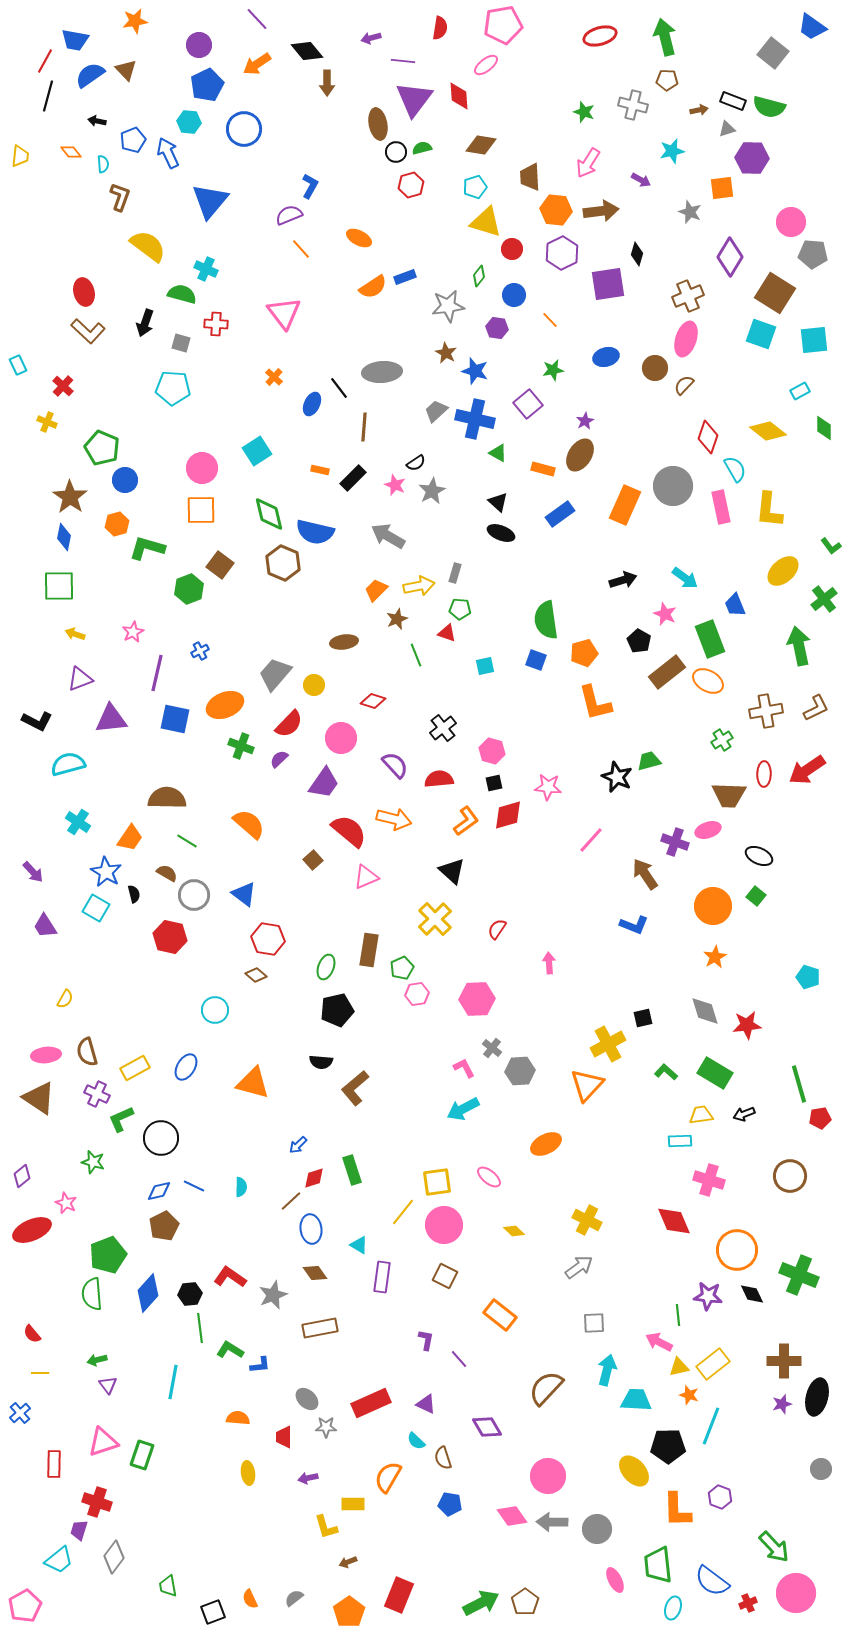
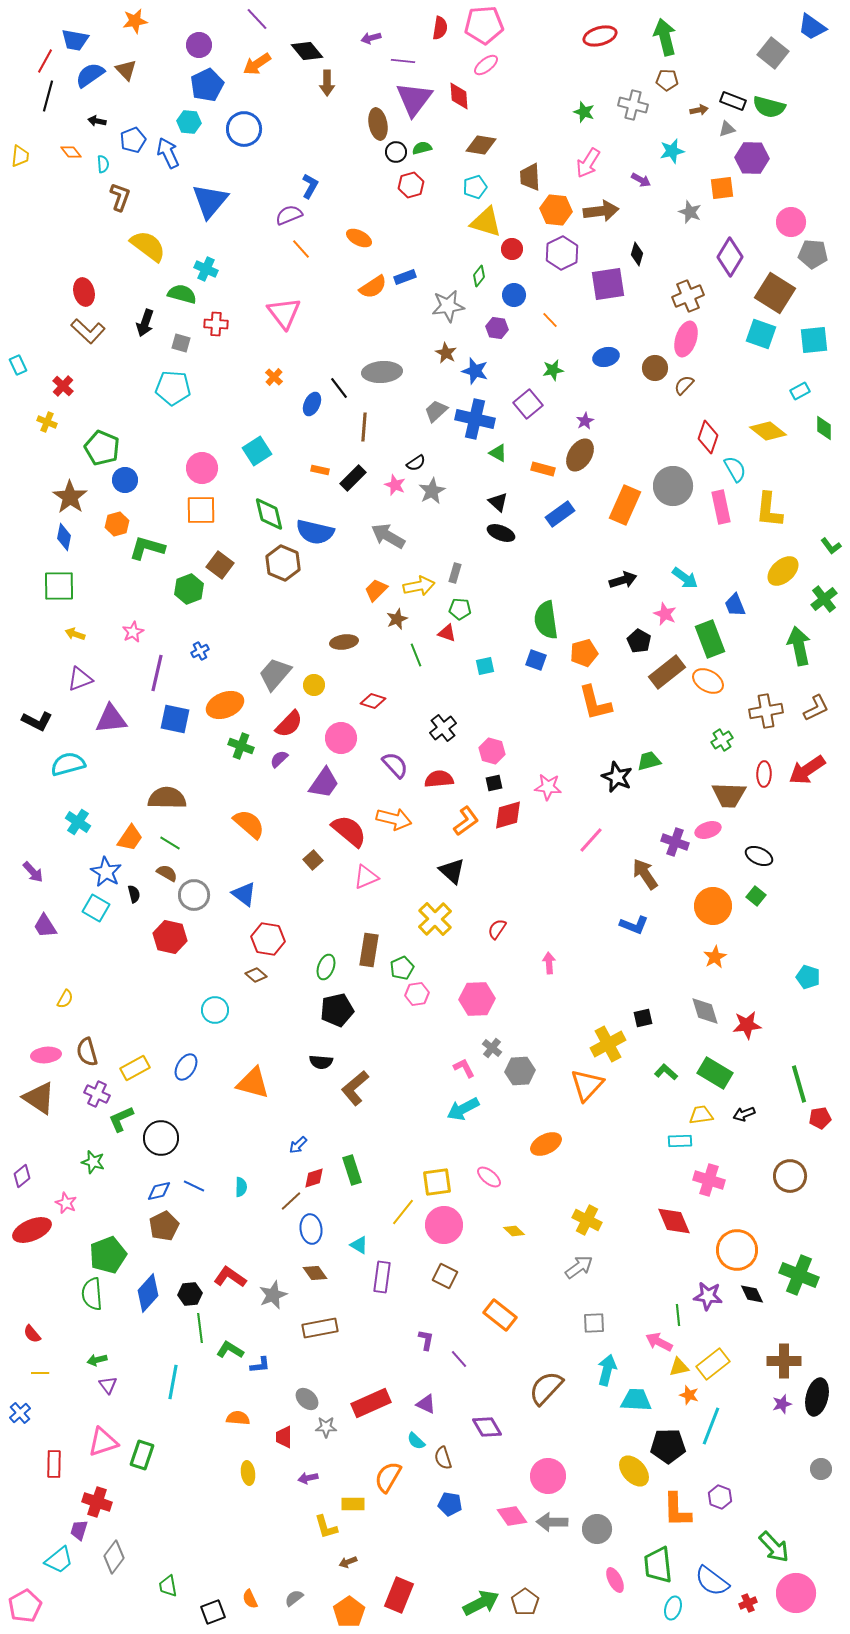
pink pentagon at (503, 25): moved 19 px left; rotated 6 degrees clockwise
green line at (187, 841): moved 17 px left, 2 px down
